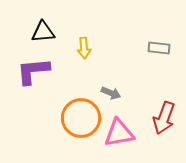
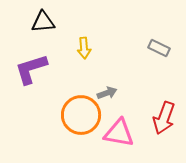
black triangle: moved 10 px up
gray rectangle: rotated 20 degrees clockwise
purple L-shape: moved 2 px left, 2 px up; rotated 12 degrees counterclockwise
gray arrow: moved 4 px left; rotated 42 degrees counterclockwise
orange circle: moved 3 px up
pink triangle: rotated 20 degrees clockwise
